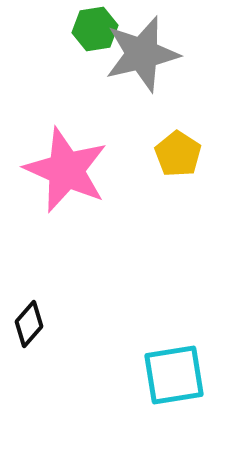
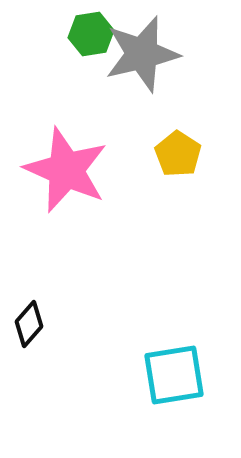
green hexagon: moved 4 px left, 5 px down
